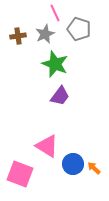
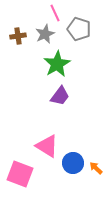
green star: moved 2 px right; rotated 20 degrees clockwise
blue circle: moved 1 px up
orange arrow: moved 2 px right
